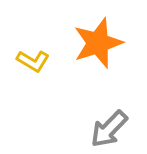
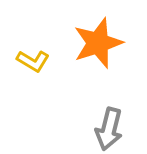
gray arrow: rotated 30 degrees counterclockwise
